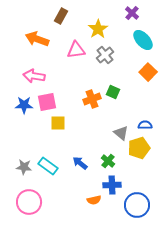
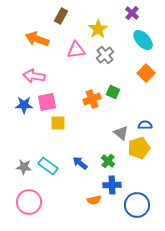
orange square: moved 2 px left, 1 px down
